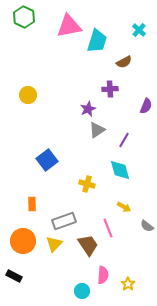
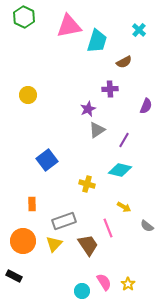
cyan diamond: rotated 60 degrees counterclockwise
pink semicircle: moved 1 px right, 7 px down; rotated 36 degrees counterclockwise
